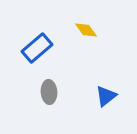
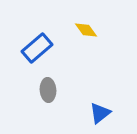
gray ellipse: moved 1 px left, 2 px up
blue triangle: moved 6 px left, 17 px down
